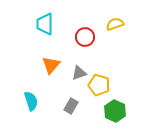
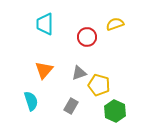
red circle: moved 2 px right
orange triangle: moved 7 px left, 5 px down
